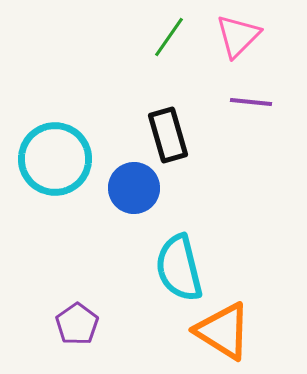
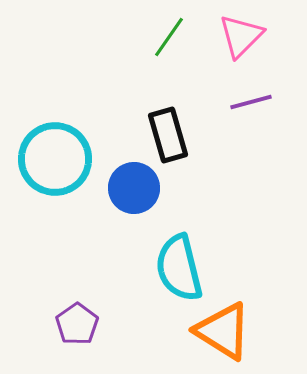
pink triangle: moved 3 px right
purple line: rotated 21 degrees counterclockwise
